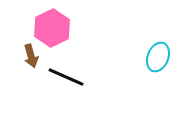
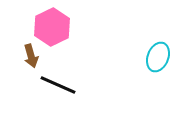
pink hexagon: moved 1 px up
black line: moved 8 px left, 8 px down
